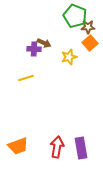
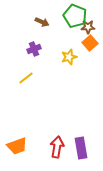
brown arrow: moved 2 px left, 21 px up
purple cross: rotated 24 degrees counterclockwise
yellow line: rotated 21 degrees counterclockwise
orange trapezoid: moved 1 px left
